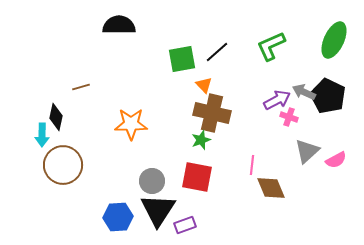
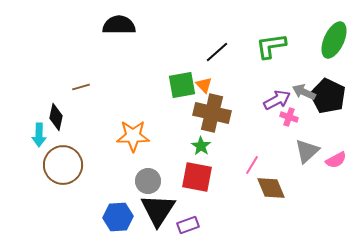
green L-shape: rotated 16 degrees clockwise
green square: moved 26 px down
orange star: moved 2 px right, 12 px down
cyan arrow: moved 3 px left
green star: moved 6 px down; rotated 18 degrees counterclockwise
pink line: rotated 24 degrees clockwise
gray circle: moved 4 px left
purple rectangle: moved 3 px right
